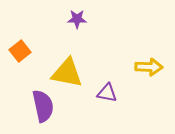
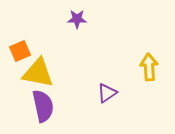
orange square: rotated 15 degrees clockwise
yellow arrow: rotated 96 degrees counterclockwise
yellow triangle: moved 29 px left
purple triangle: rotated 45 degrees counterclockwise
